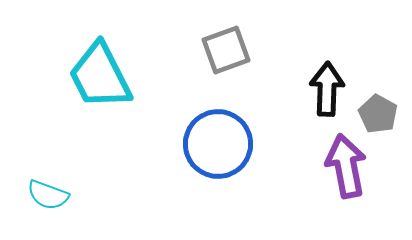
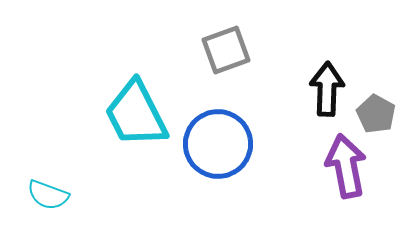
cyan trapezoid: moved 36 px right, 38 px down
gray pentagon: moved 2 px left
